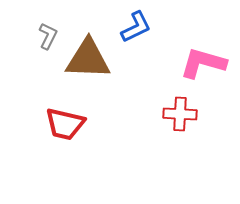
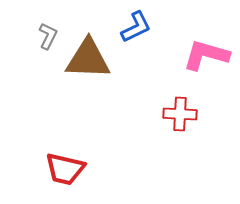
pink L-shape: moved 3 px right, 8 px up
red trapezoid: moved 45 px down
